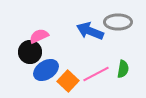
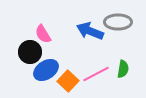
pink semicircle: moved 4 px right, 2 px up; rotated 96 degrees counterclockwise
